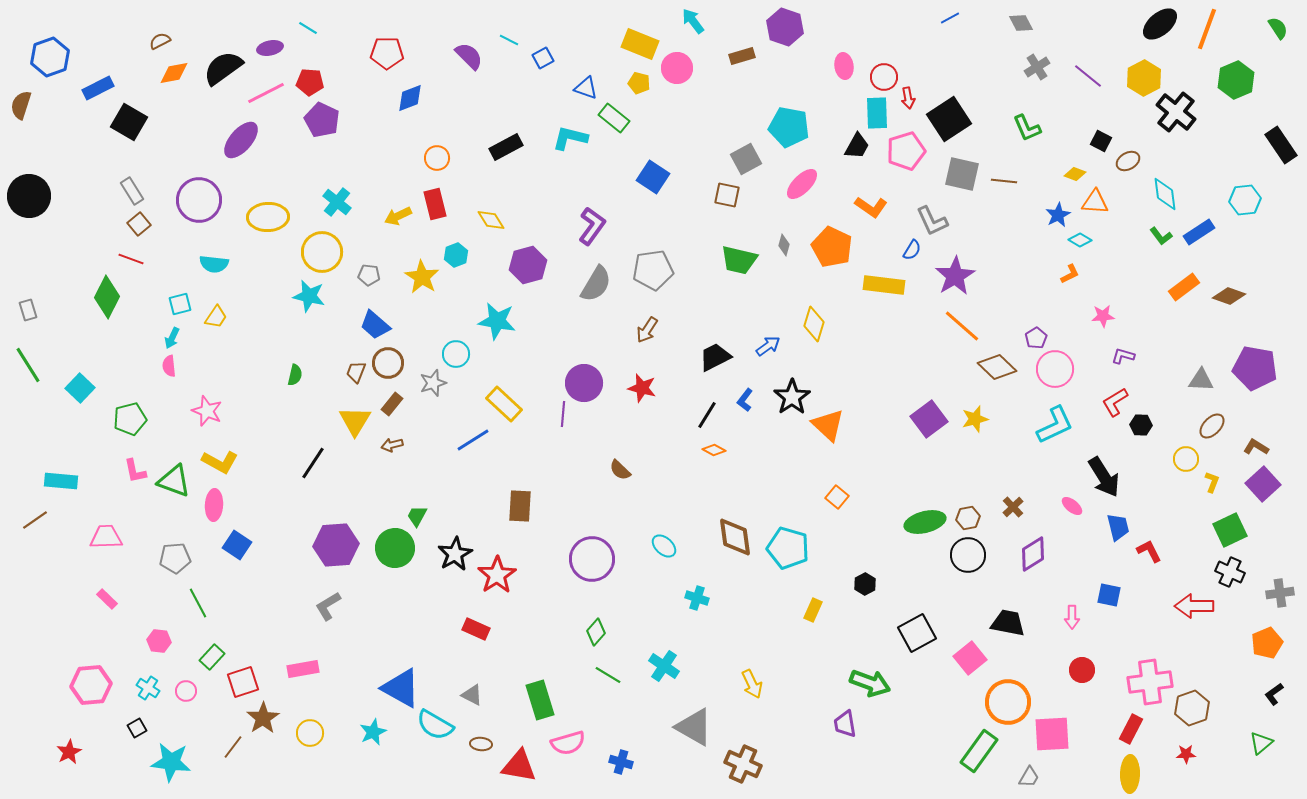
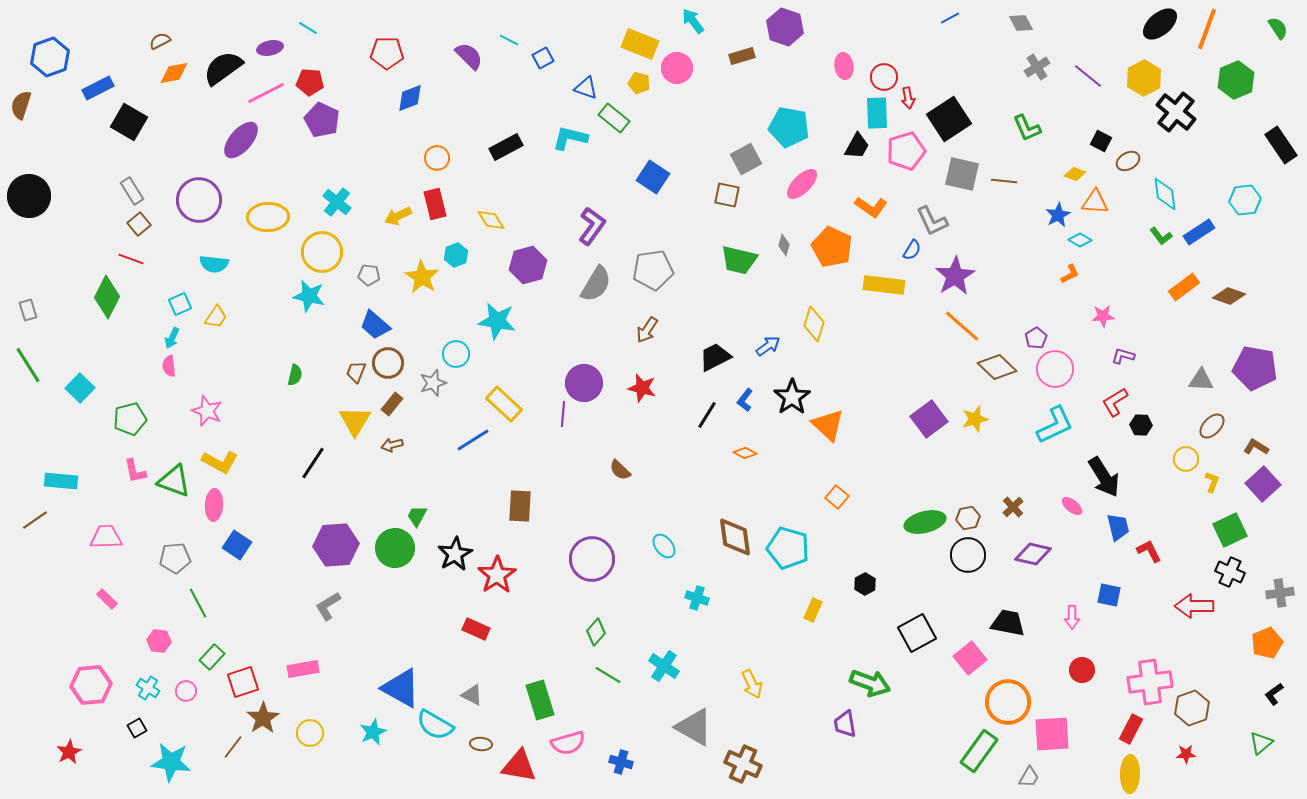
cyan square at (180, 304): rotated 10 degrees counterclockwise
orange diamond at (714, 450): moved 31 px right, 3 px down
cyan ellipse at (664, 546): rotated 10 degrees clockwise
purple diamond at (1033, 554): rotated 45 degrees clockwise
